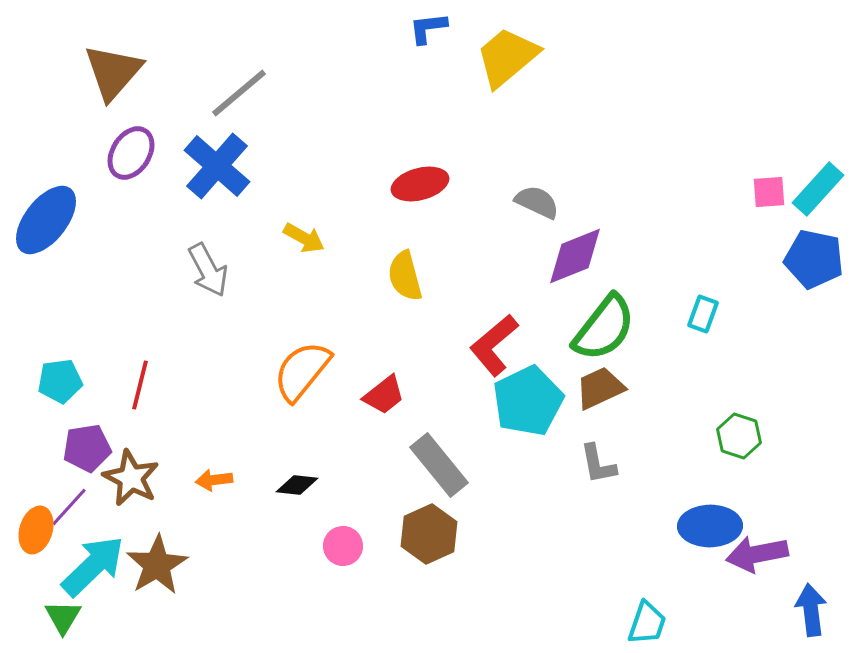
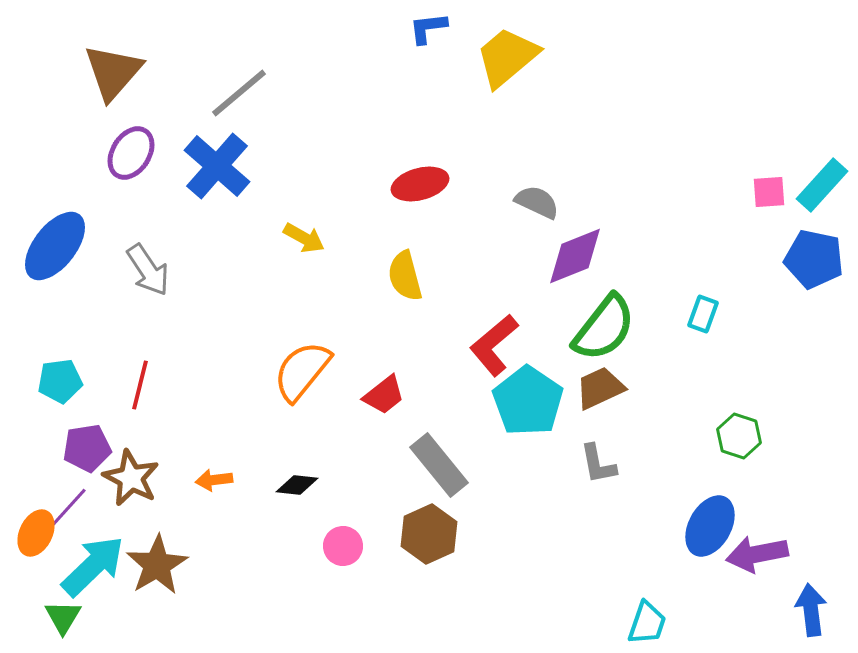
cyan rectangle at (818, 189): moved 4 px right, 4 px up
blue ellipse at (46, 220): moved 9 px right, 26 px down
gray arrow at (208, 270): moved 60 px left; rotated 6 degrees counterclockwise
cyan pentagon at (528, 401): rotated 12 degrees counterclockwise
blue ellipse at (710, 526): rotated 60 degrees counterclockwise
orange ellipse at (36, 530): moved 3 px down; rotated 9 degrees clockwise
